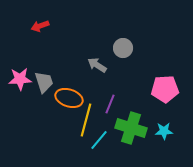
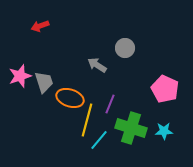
gray circle: moved 2 px right
pink star: moved 3 px up; rotated 15 degrees counterclockwise
pink pentagon: rotated 28 degrees clockwise
orange ellipse: moved 1 px right
yellow line: moved 1 px right
